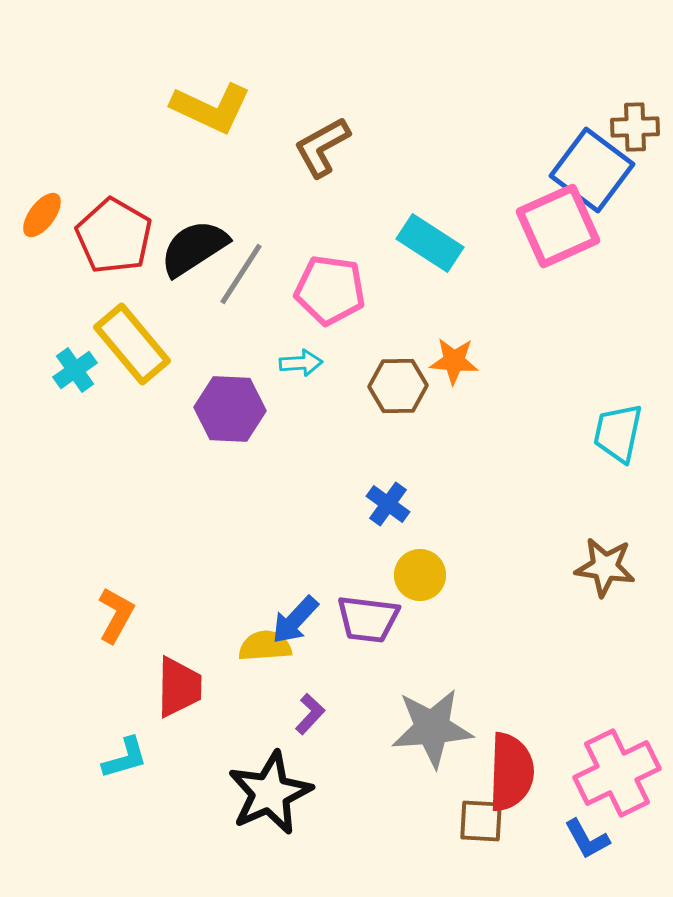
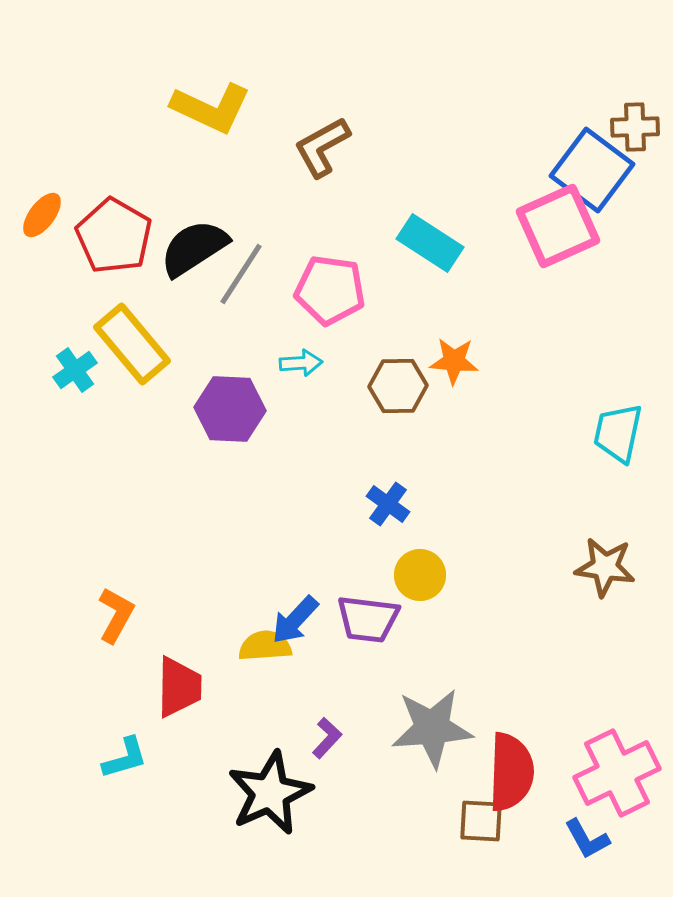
purple L-shape: moved 17 px right, 24 px down
